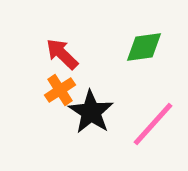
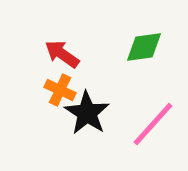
red arrow: rotated 9 degrees counterclockwise
orange cross: rotated 32 degrees counterclockwise
black star: moved 4 px left, 1 px down
